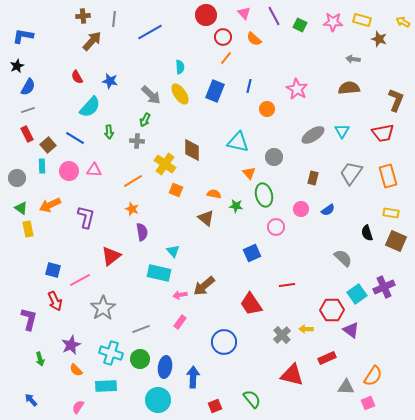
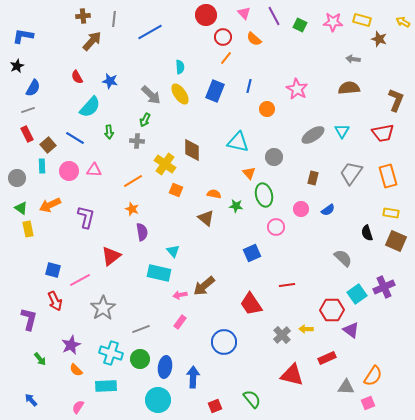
blue semicircle at (28, 87): moved 5 px right, 1 px down
green arrow at (40, 359): rotated 24 degrees counterclockwise
